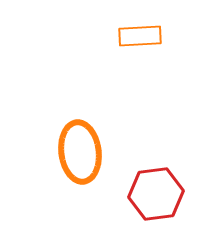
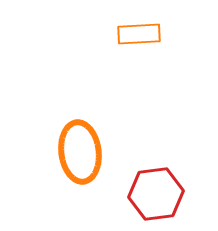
orange rectangle: moved 1 px left, 2 px up
